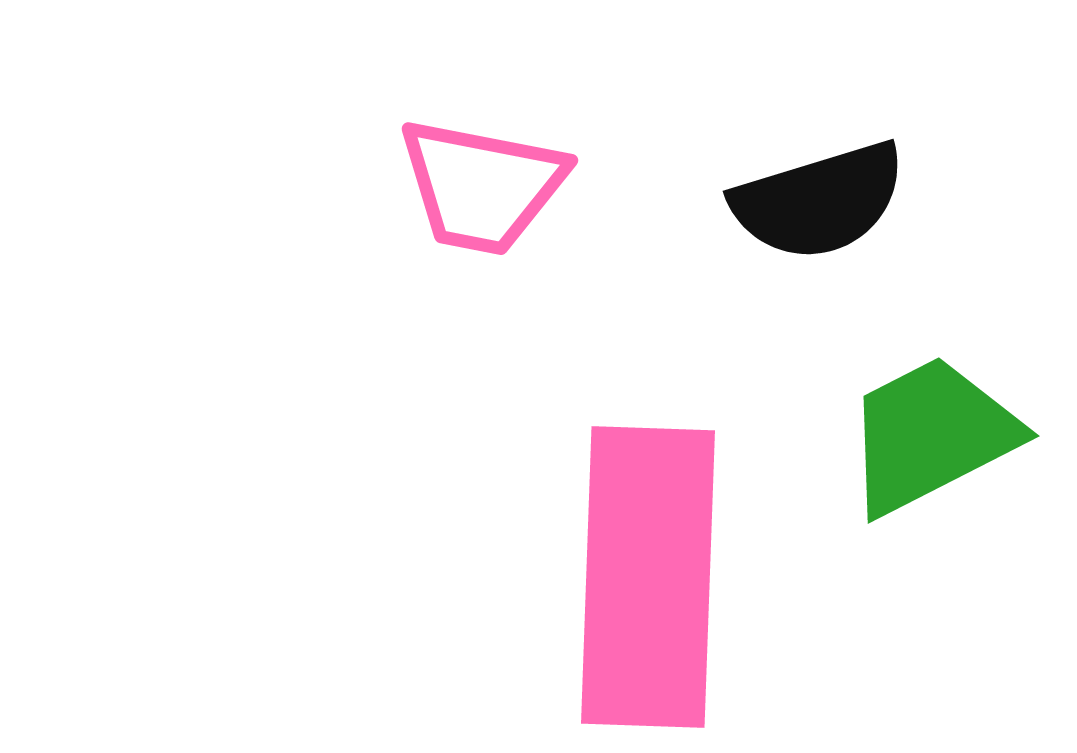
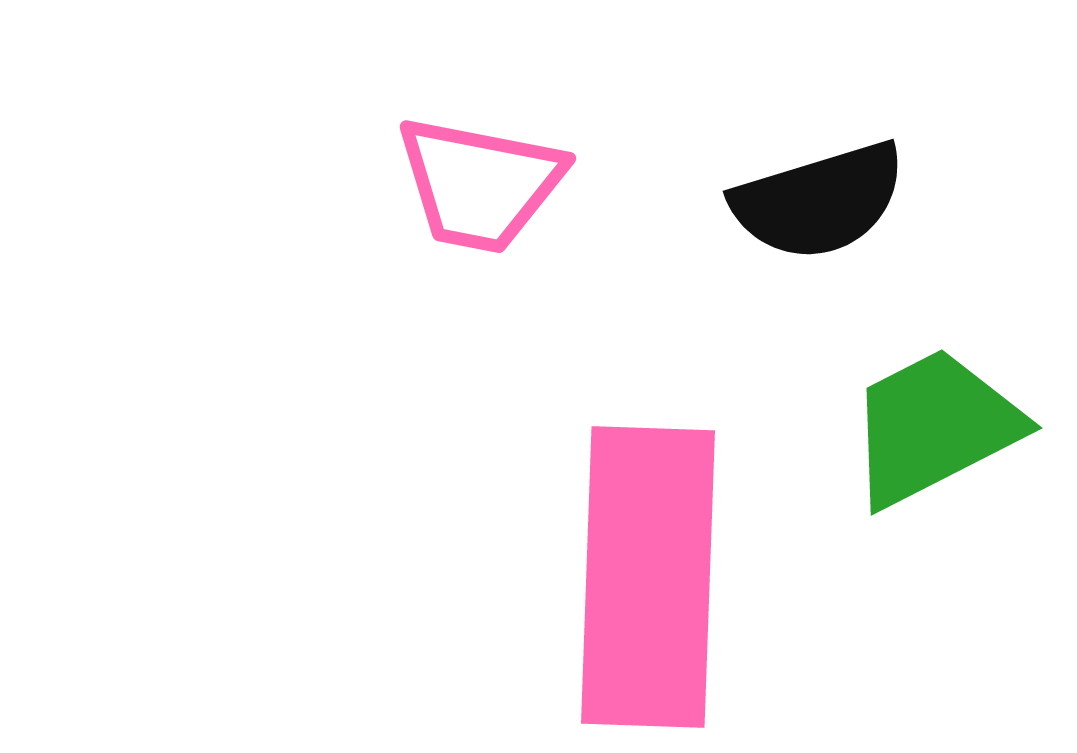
pink trapezoid: moved 2 px left, 2 px up
green trapezoid: moved 3 px right, 8 px up
